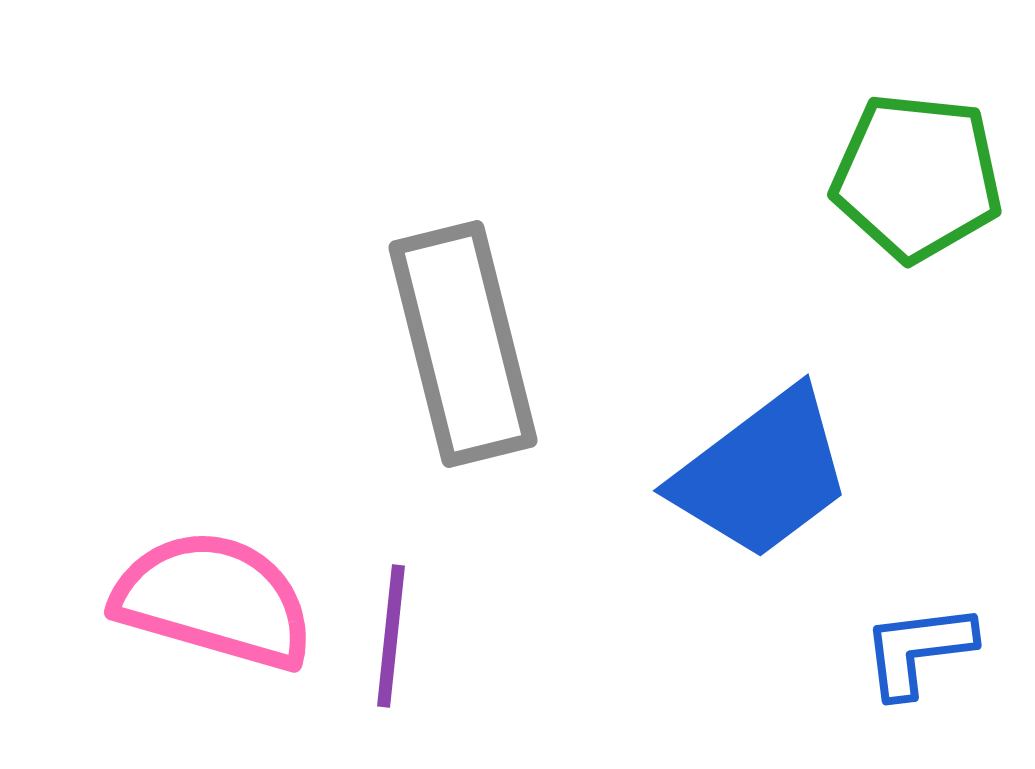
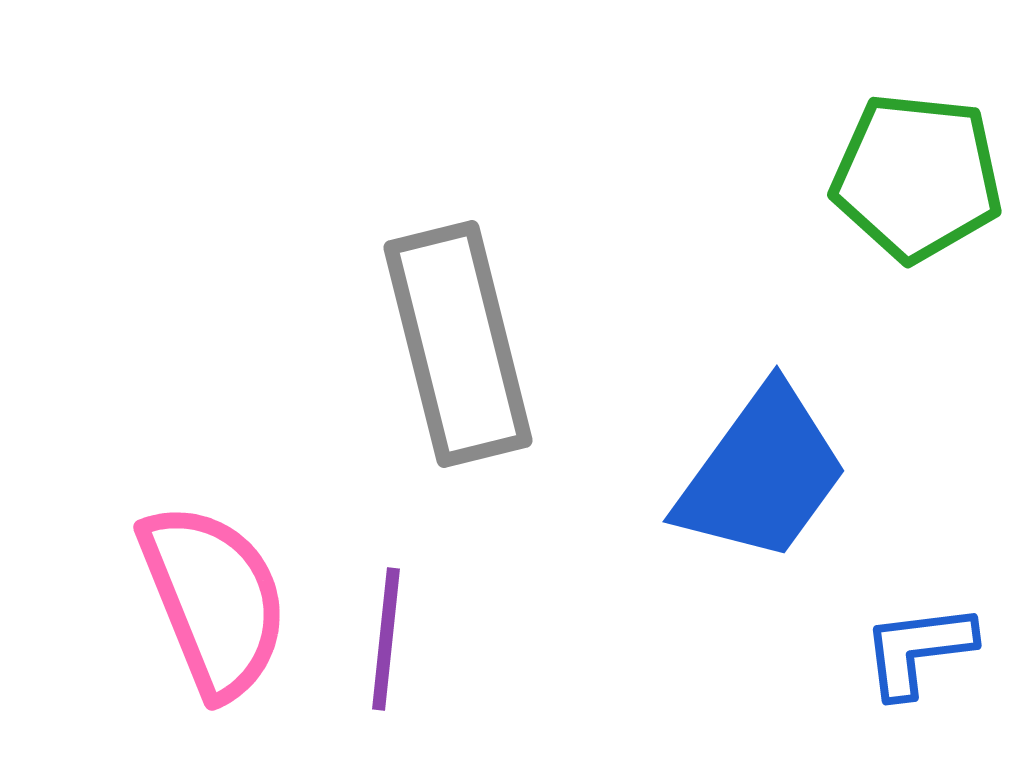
gray rectangle: moved 5 px left
blue trapezoid: rotated 17 degrees counterclockwise
pink semicircle: rotated 52 degrees clockwise
purple line: moved 5 px left, 3 px down
